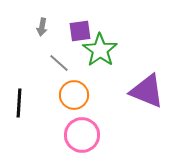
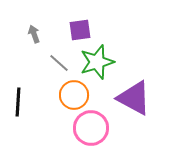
gray arrow: moved 8 px left, 7 px down; rotated 150 degrees clockwise
purple square: moved 1 px up
green star: moved 3 px left, 12 px down; rotated 20 degrees clockwise
purple triangle: moved 13 px left, 7 px down; rotated 6 degrees clockwise
black line: moved 1 px left, 1 px up
pink circle: moved 9 px right, 7 px up
